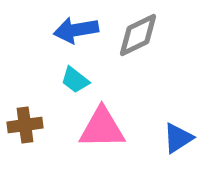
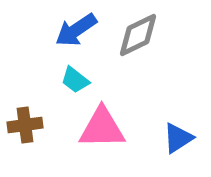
blue arrow: rotated 24 degrees counterclockwise
